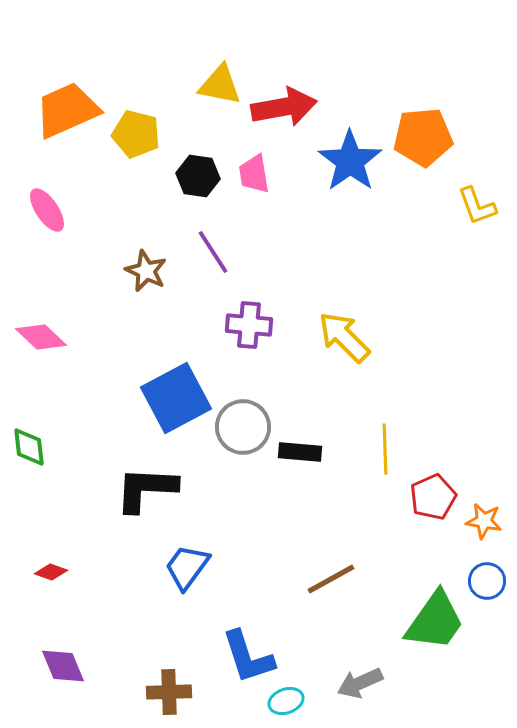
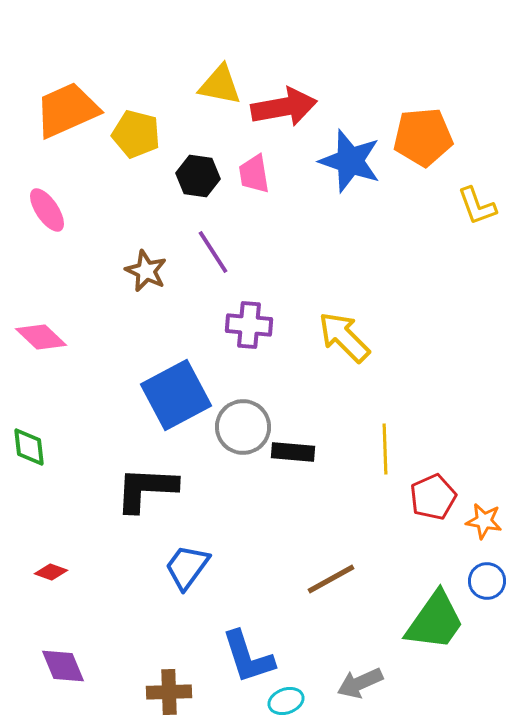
blue star: rotated 18 degrees counterclockwise
blue square: moved 3 px up
black rectangle: moved 7 px left
